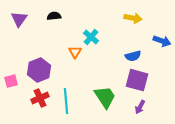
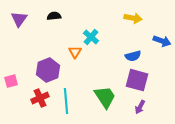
purple hexagon: moved 9 px right
